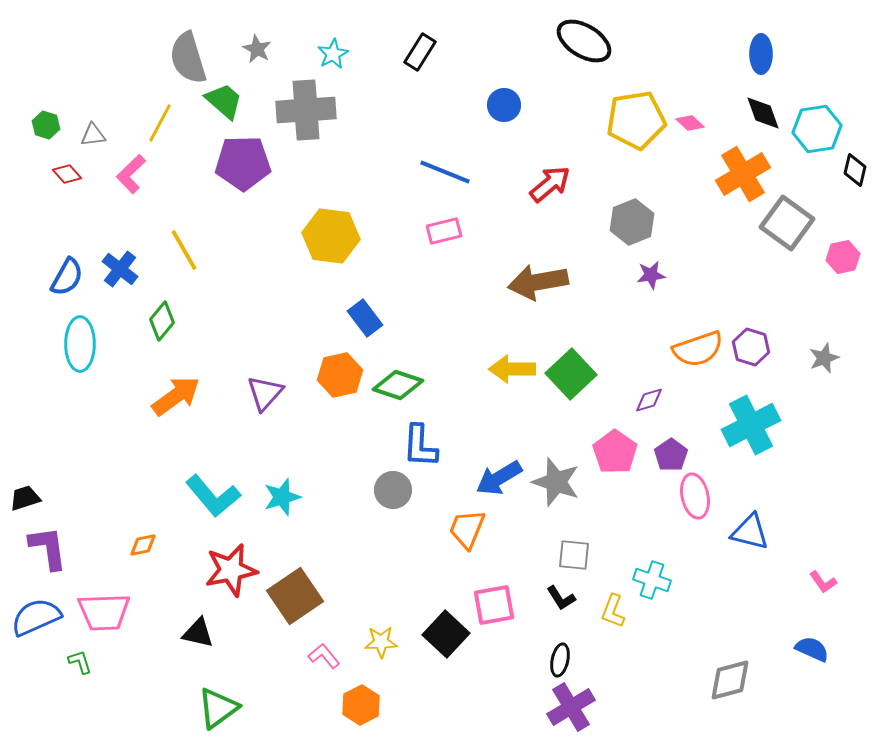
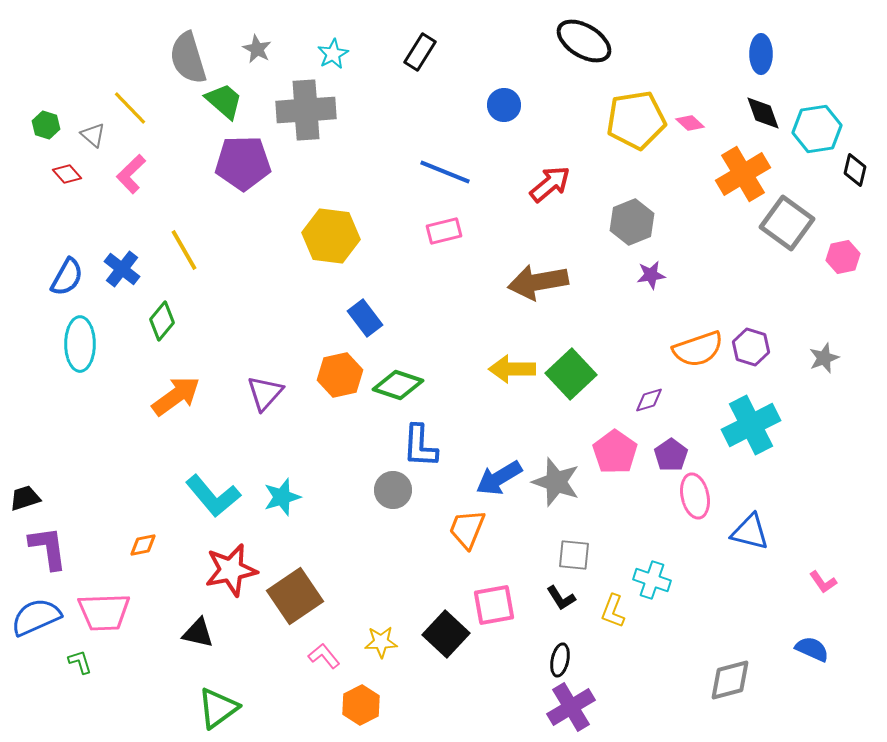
yellow line at (160, 123): moved 30 px left, 15 px up; rotated 72 degrees counterclockwise
gray triangle at (93, 135): rotated 48 degrees clockwise
blue cross at (120, 269): moved 2 px right
